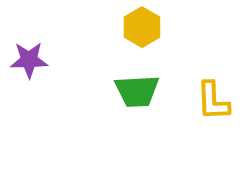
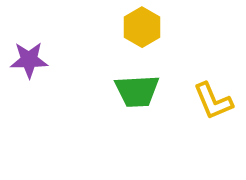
yellow L-shape: rotated 21 degrees counterclockwise
